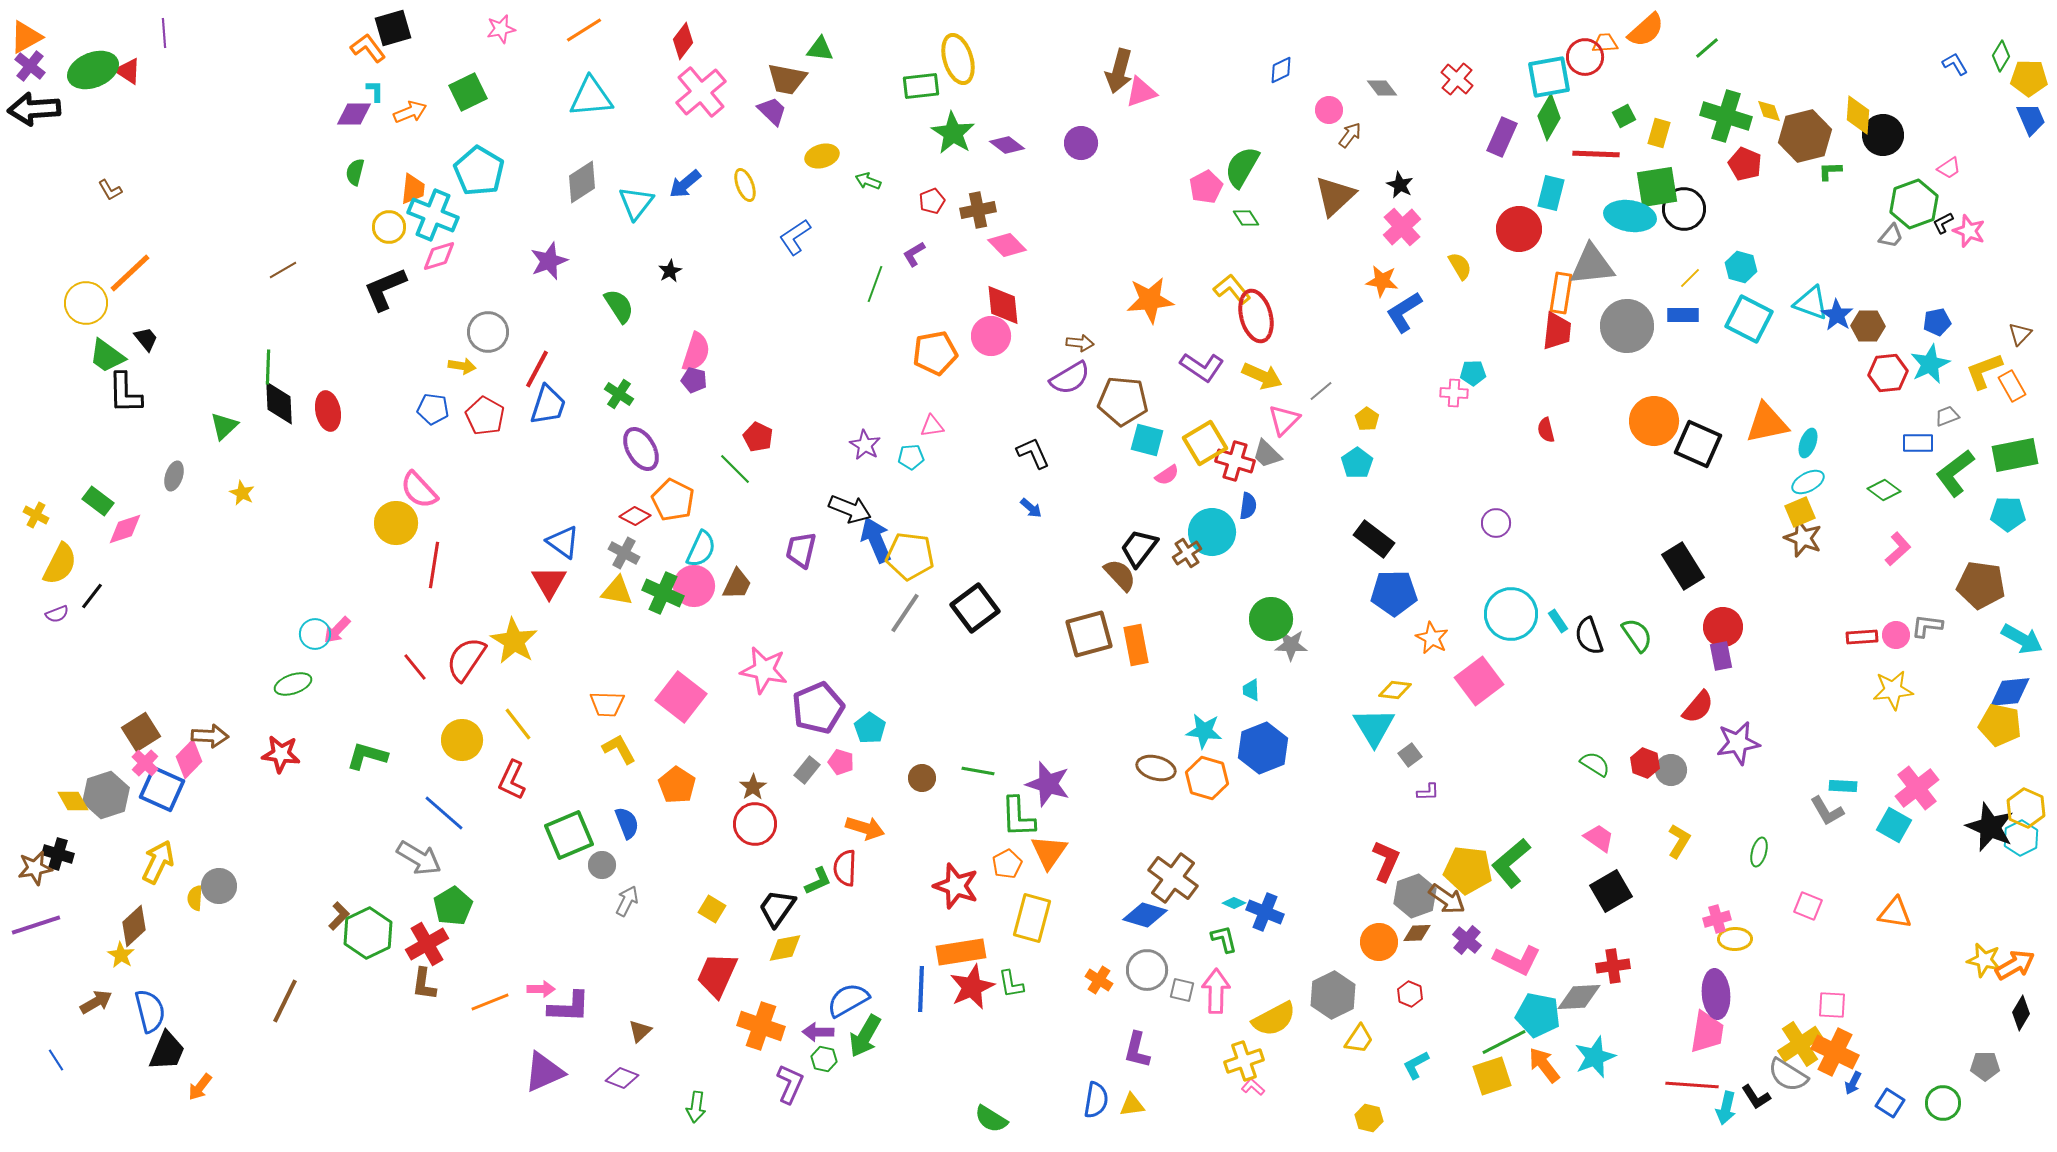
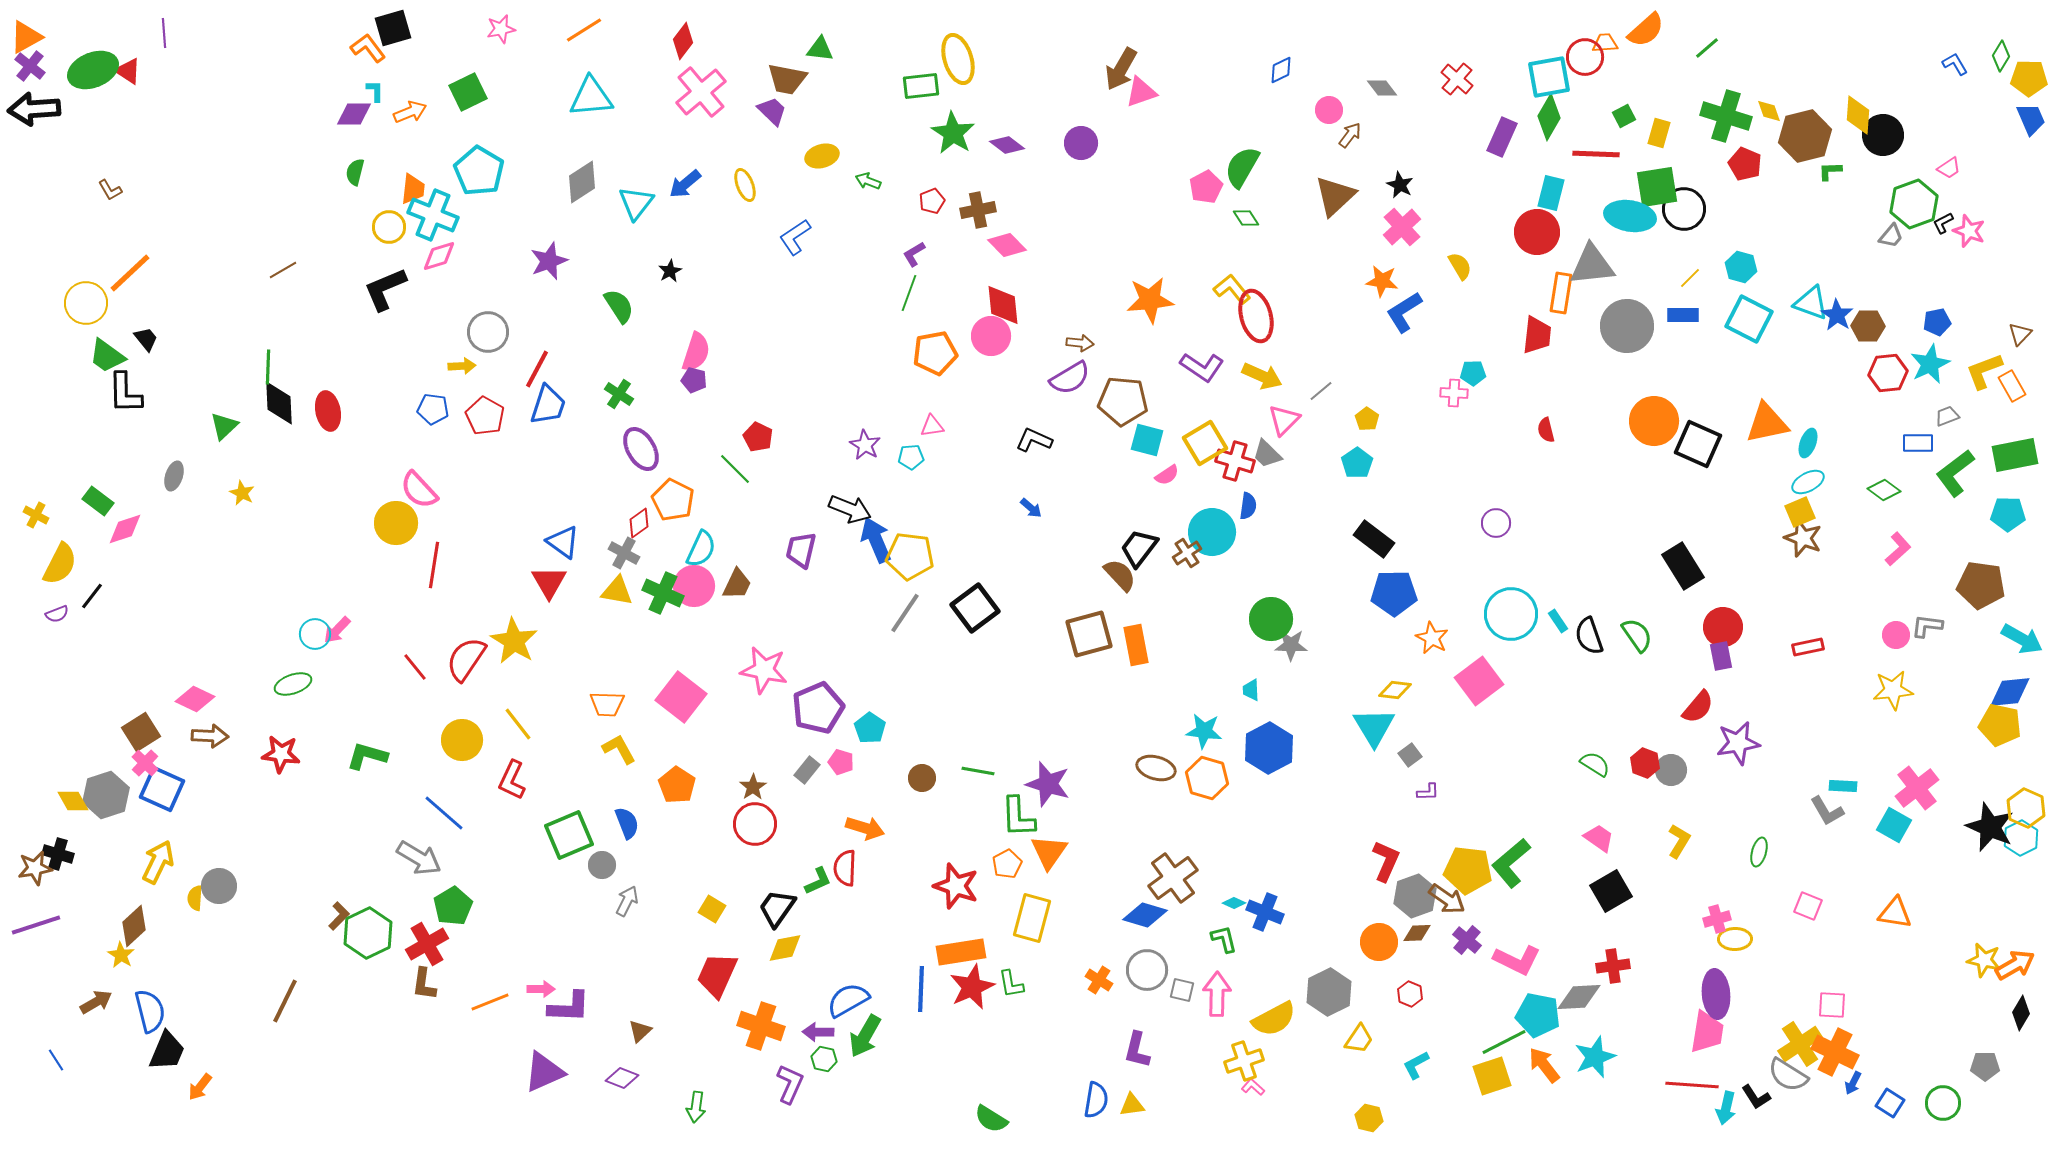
brown arrow at (1119, 71): moved 2 px right, 2 px up; rotated 15 degrees clockwise
red circle at (1519, 229): moved 18 px right, 3 px down
green line at (875, 284): moved 34 px right, 9 px down
red trapezoid at (1557, 331): moved 20 px left, 4 px down
yellow arrow at (462, 366): rotated 12 degrees counterclockwise
black L-shape at (1033, 453): moved 1 px right, 13 px up; rotated 42 degrees counterclockwise
red diamond at (635, 516): moved 4 px right, 7 px down; rotated 64 degrees counterclockwise
red rectangle at (1862, 637): moved 54 px left, 10 px down; rotated 8 degrees counterclockwise
blue hexagon at (1263, 748): moved 6 px right; rotated 6 degrees counterclockwise
pink diamond at (189, 759): moved 6 px right, 60 px up; rotated 72 degrees clockwise
brown cross at (1173, 878): rotated 18 degrees clockwise
pink arrow at (1216, 991): moved 1 px right, 3 px down
gray hexagon at (1333, 995): moved 4 px left, 3 px up
